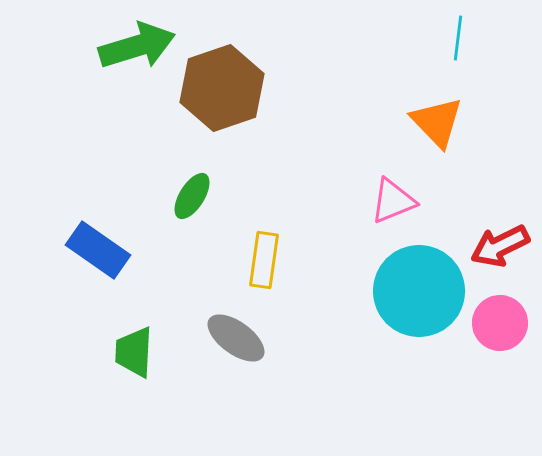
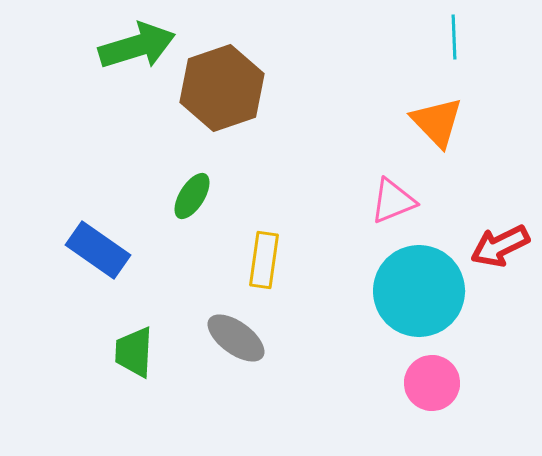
cyan line: moved 4 px left, 1 px up; rotated 9 degrees counterclockwise
pink circle: moved 68 px left, 60 px down
